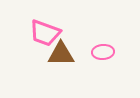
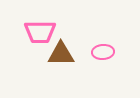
pink trapezoid: moved 5 px left, 1 px up; rotated 20 degrees counterclockwise
